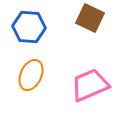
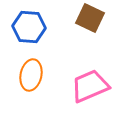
orange ellipse: rotated 12 degrees counterclockwise
pink trapezoid: moved 1 px down
